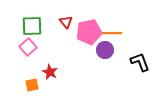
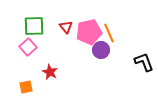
red triangle: moved 5 px down
green square: moved 2 px right
orange line: moved 3 px left; rotated 66 degrees clockwise
purple circle: moved 4 px left
black L-shape: moved 4 px right
orange square: moved 6 px left, 2 px down
